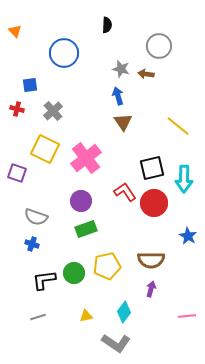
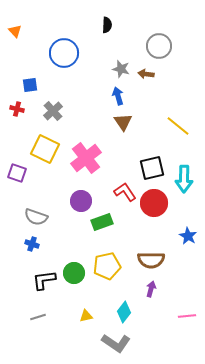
green rectangle: moved 16 px right, 7 px up
